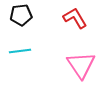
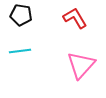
black pentagon: rotated 15 degrees clockwise
pink triangle: rotated 16 degrees clockwise
